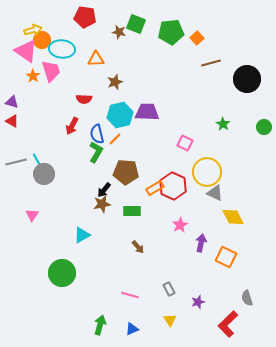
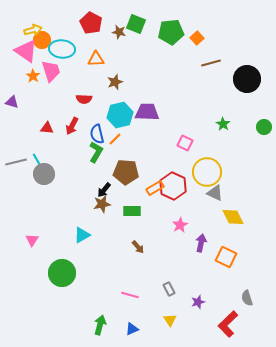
red pentagon at (85, 17): moved 6 px right, 6 px down; rotated 20 degrees clockwise
red triangle at (12, 121): moved 35 px right, 7 px down; rotated 24 degrees counterclockwise
pink triangle at (32, 215): moved 25 px down
